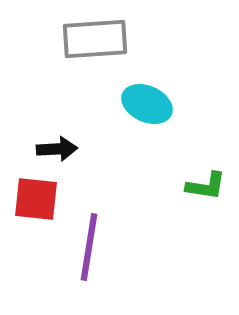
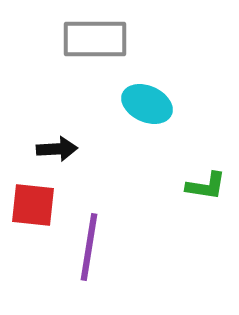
gray rectangle: rotated 4 degrees clockwise
red square: moved 3 px left, 6 px down
